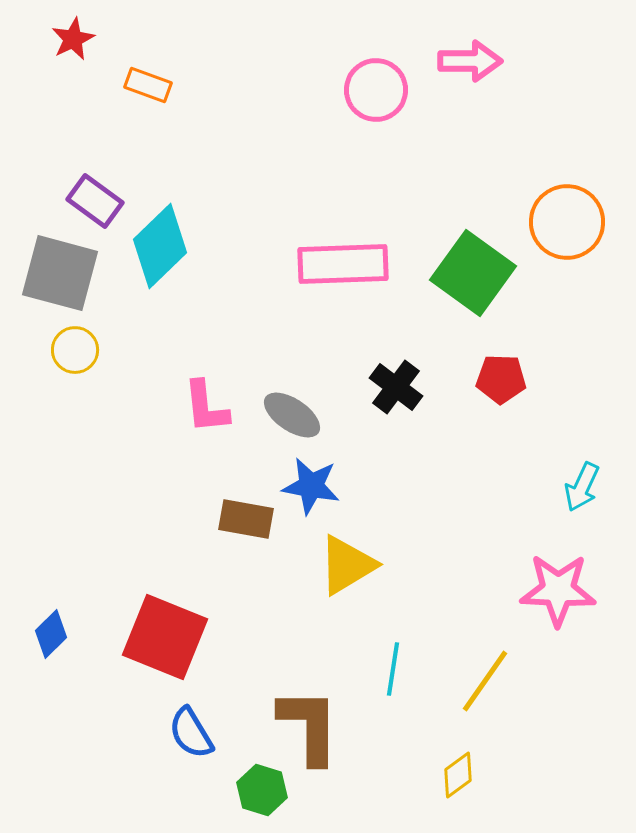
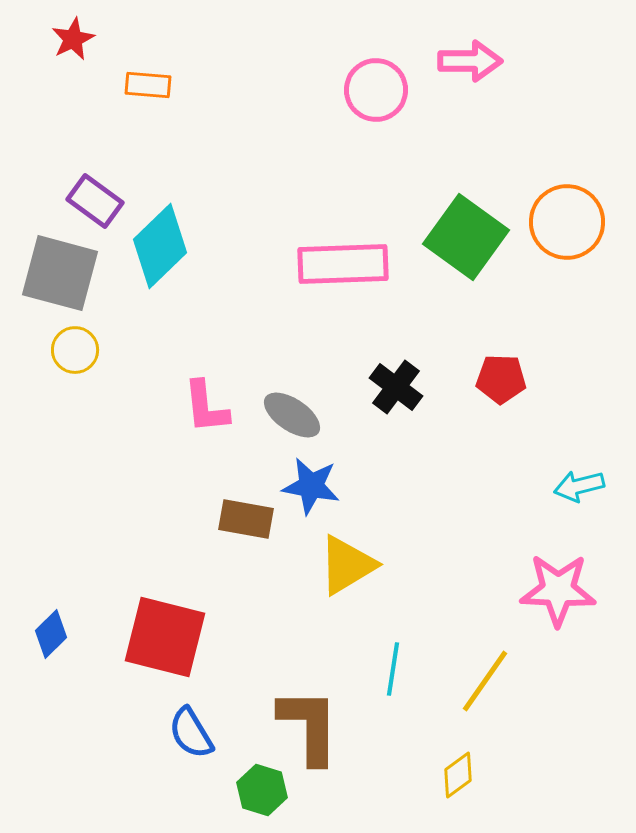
orange rectangle: rotated 15 degrees counterclockwise
green square: moved 7 px left, 36 px up
cyan arrow: moved 3 px left, 1 px up; rotated 51 degrees clockwise
red square: rotated 8 degrees counterclockwise
